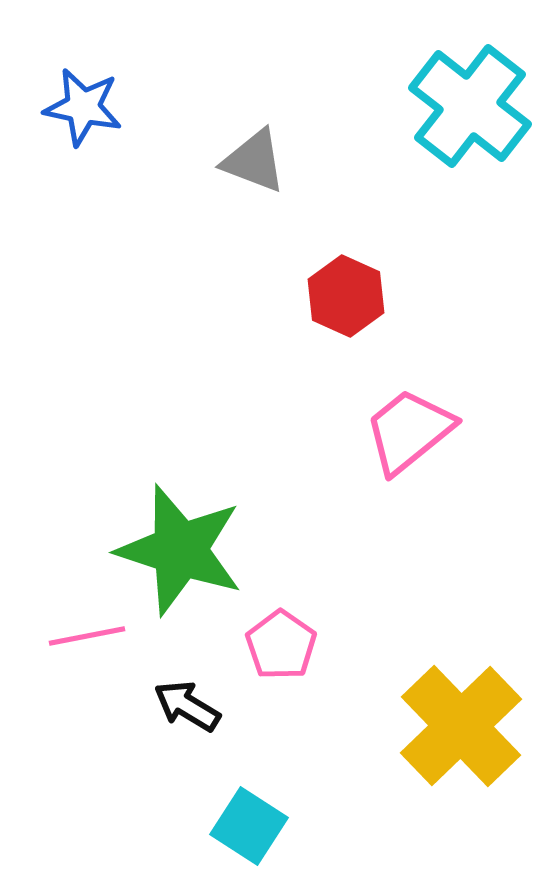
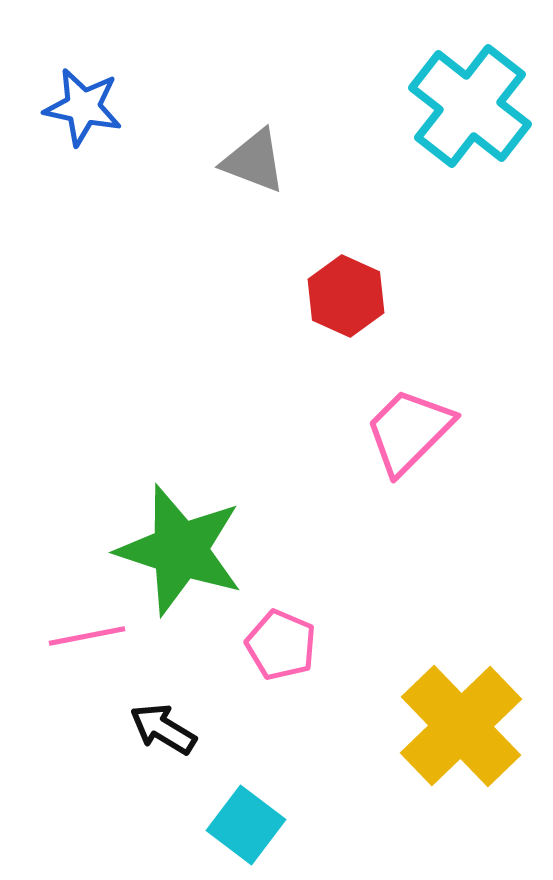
pink trapezoid: rotated 6 degrees counterclockwise
pink pentagon: rotated 12 degrees counterclockwise
black arrow: moved 24 px left, 23 px down
cyan square: moved 3 px left, 1 px up; rotated 4 degrees clockwise
